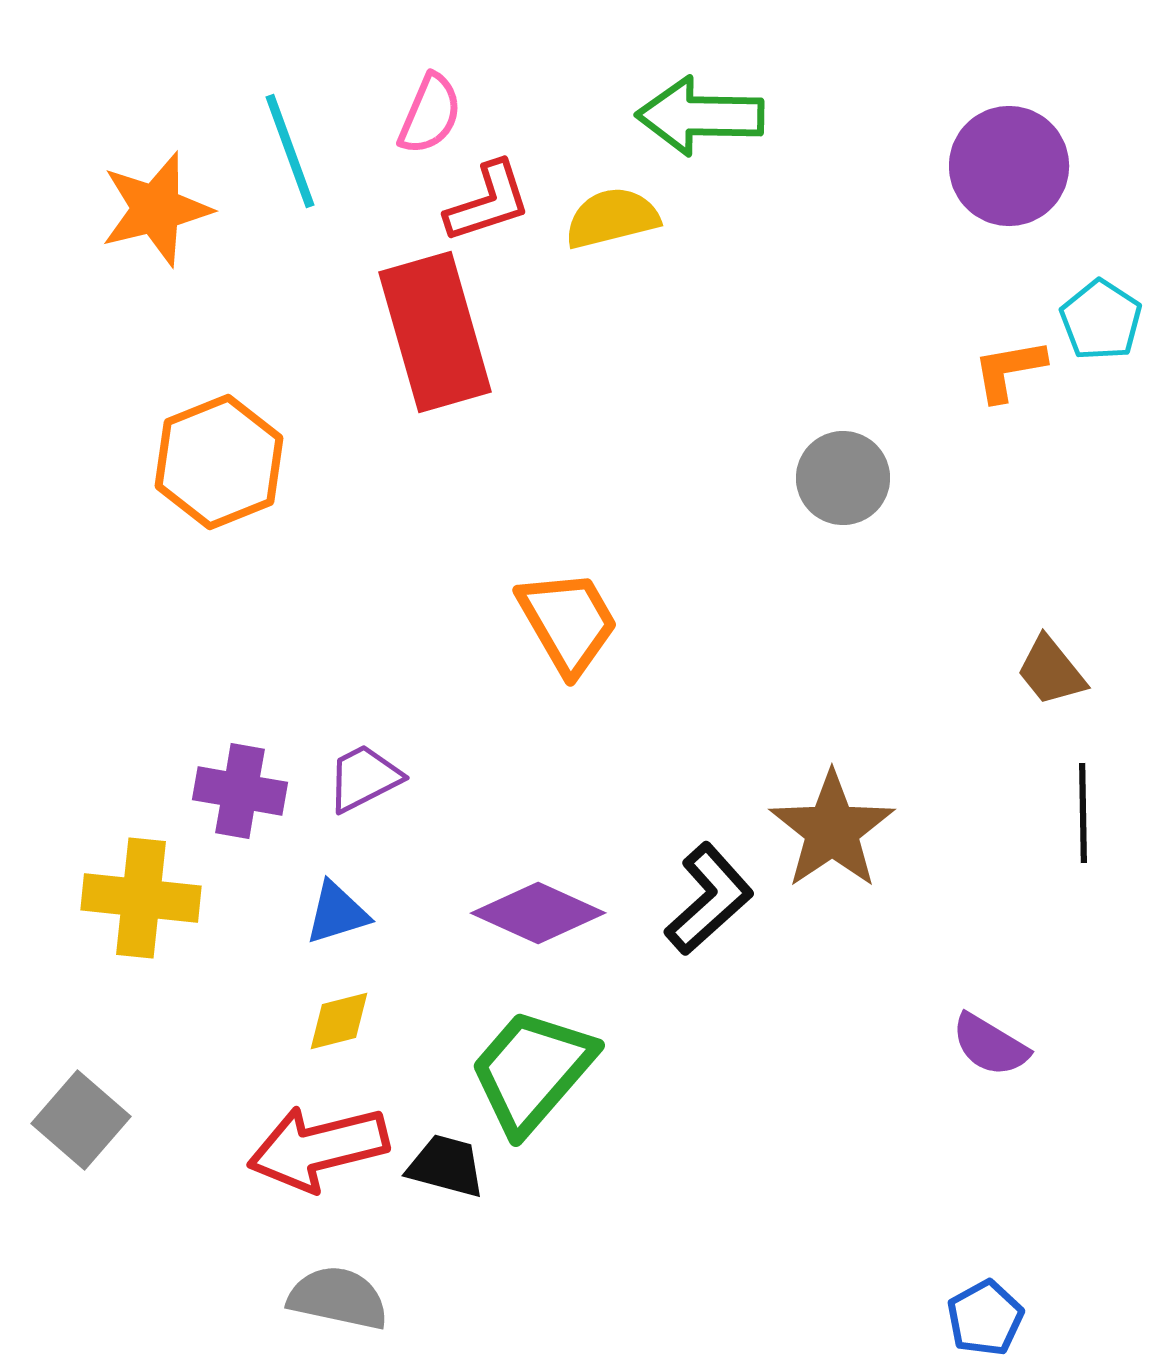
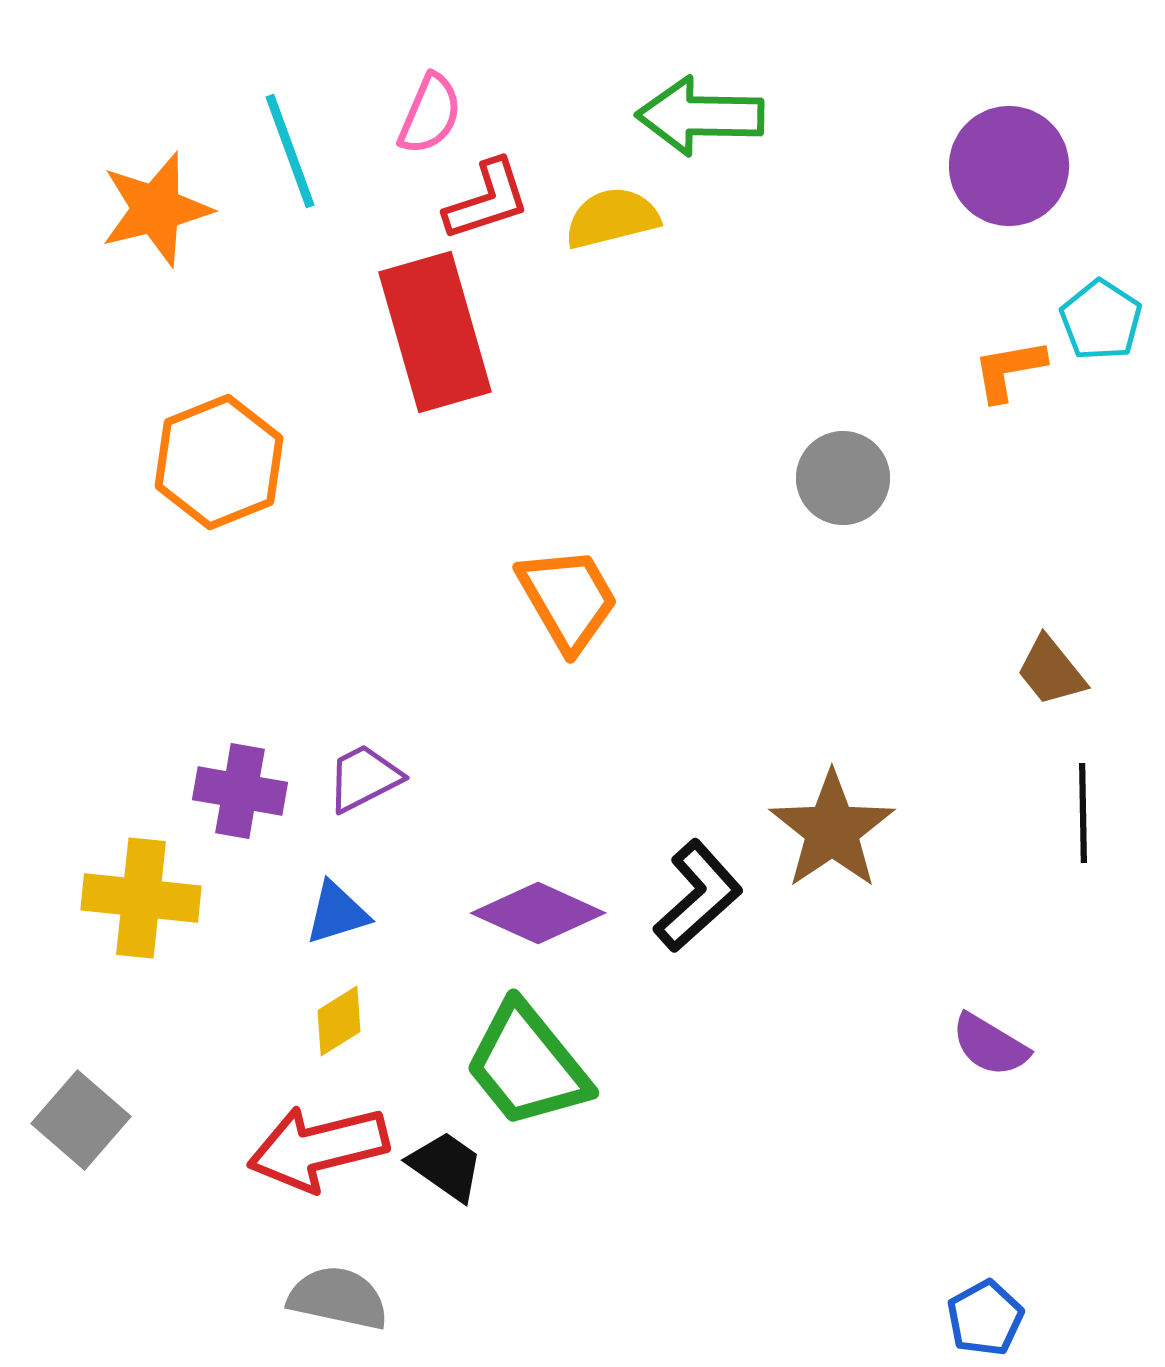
red L-shape: moved 1 px left, 2 px up
orange trapezoid: moved 23 px up
black L-shape: moved 11 px left, 3 px up
yellow diamond: rotated 18 degrees counterclockwise
green trapezoid: moved 5 px left, 6 px up; rotated 80 degrees counterclockwise
black trapezoid: rotated 20 degrees clockwise
